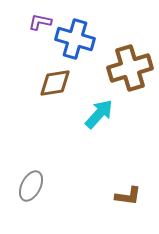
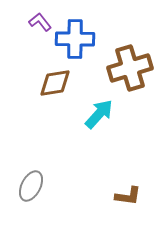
purple L-shape: rotated 40 degrees clockwise
blue cross: rotated 15 degrees counterclockwise
